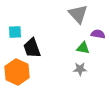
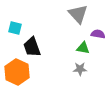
cyan square: moved 4 px up; rotated 16 degrees clockwise
black trapezoid: moved 1 px up
